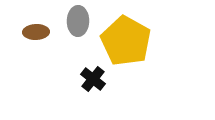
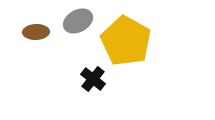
gray ellipse: rotated 60 degrees clockwise
